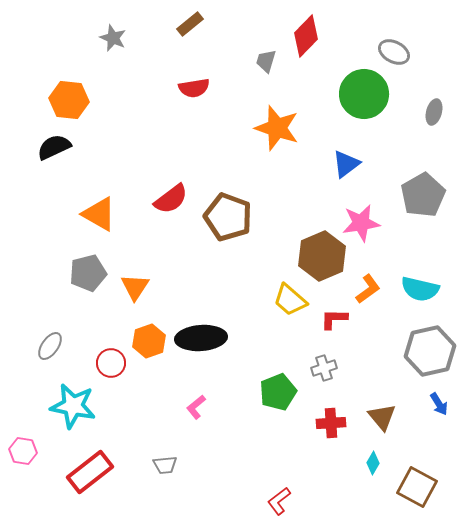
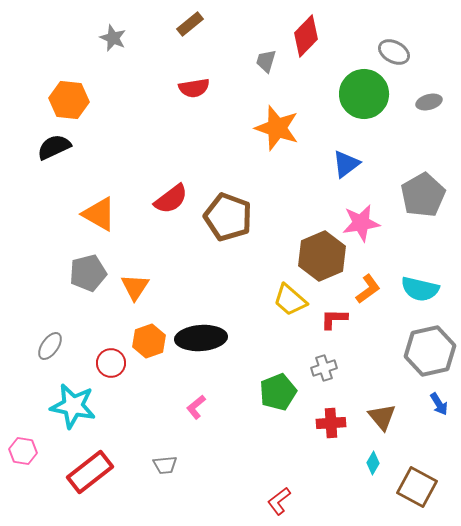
gray ellipse at (434, 112): moved 5 px left, 10 px up; rotated 60 degrees clockwise
